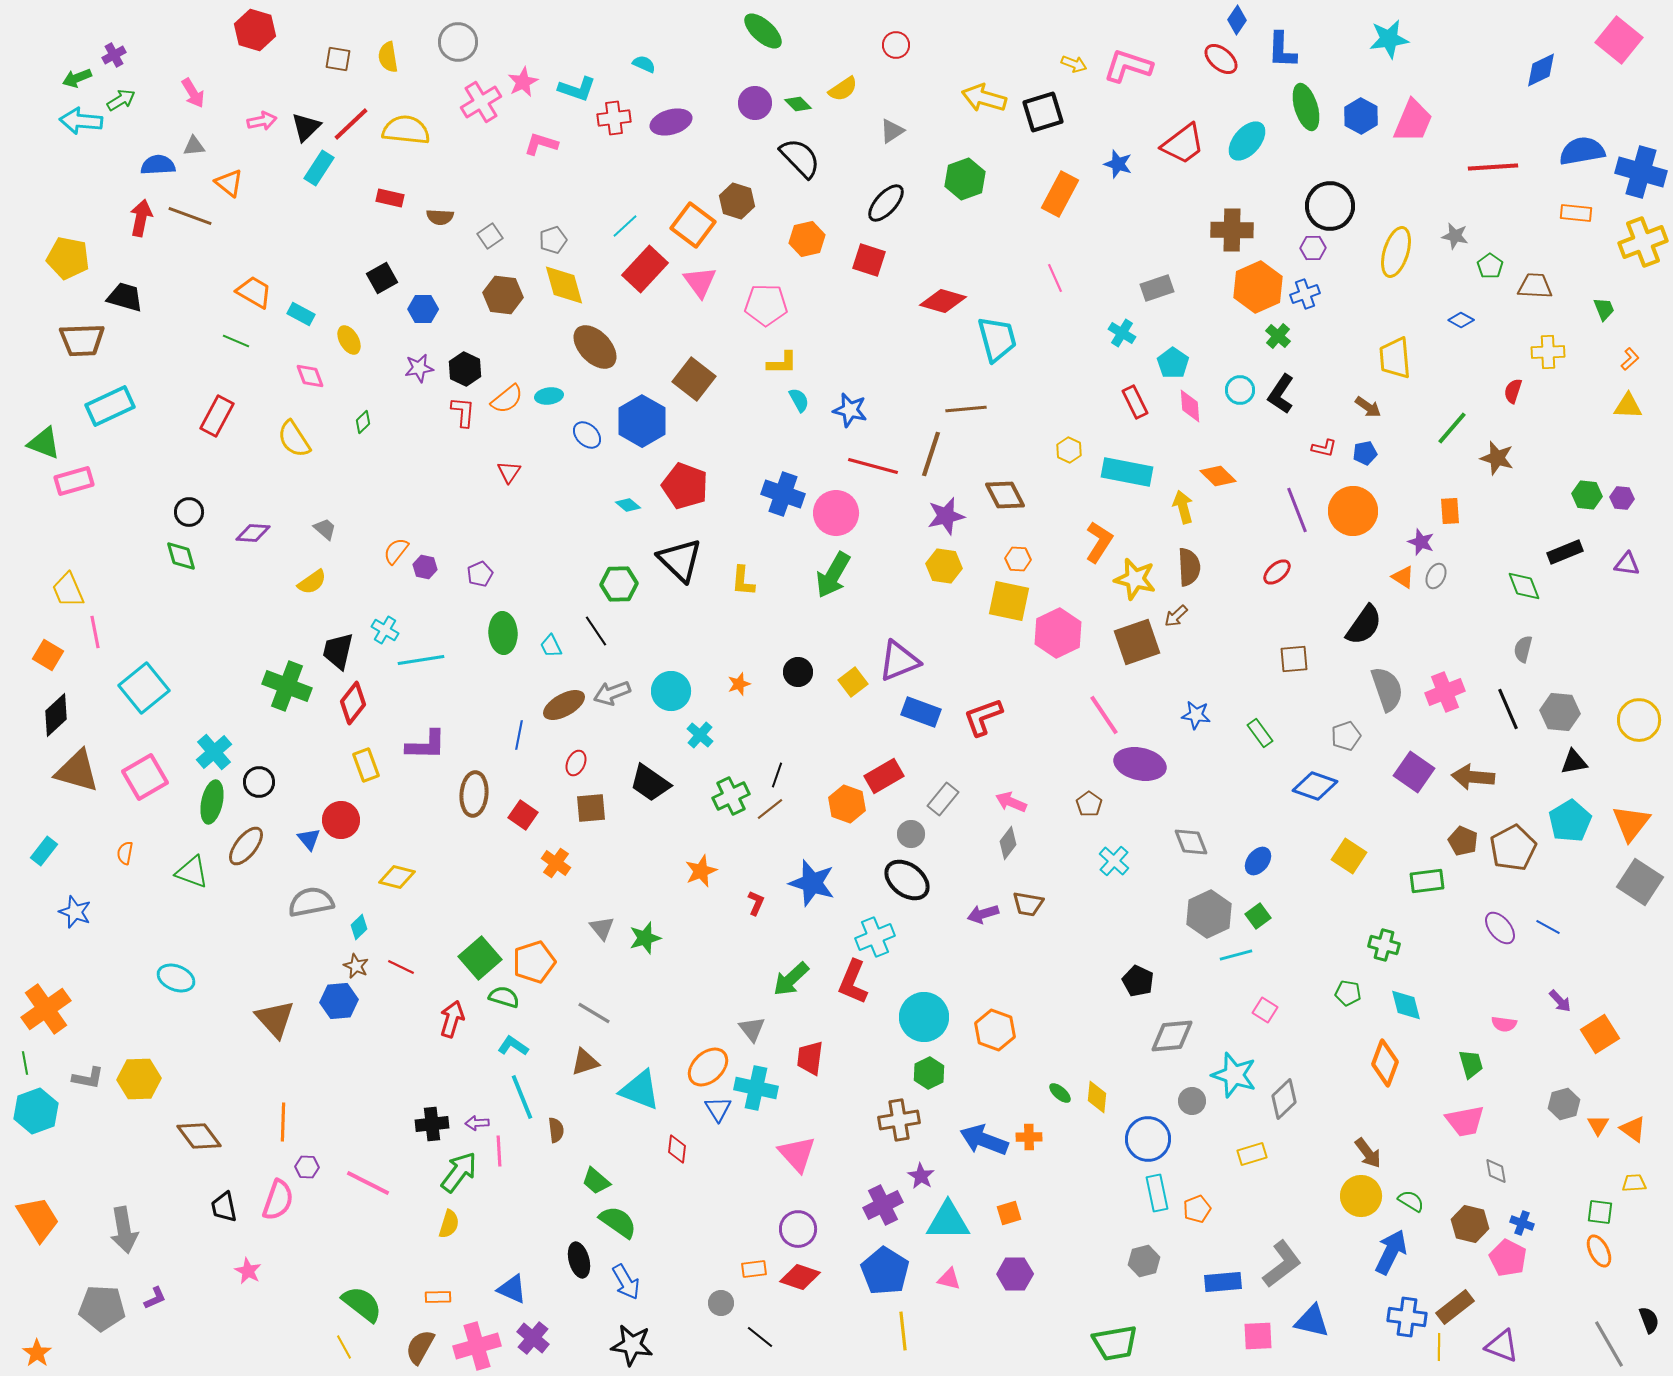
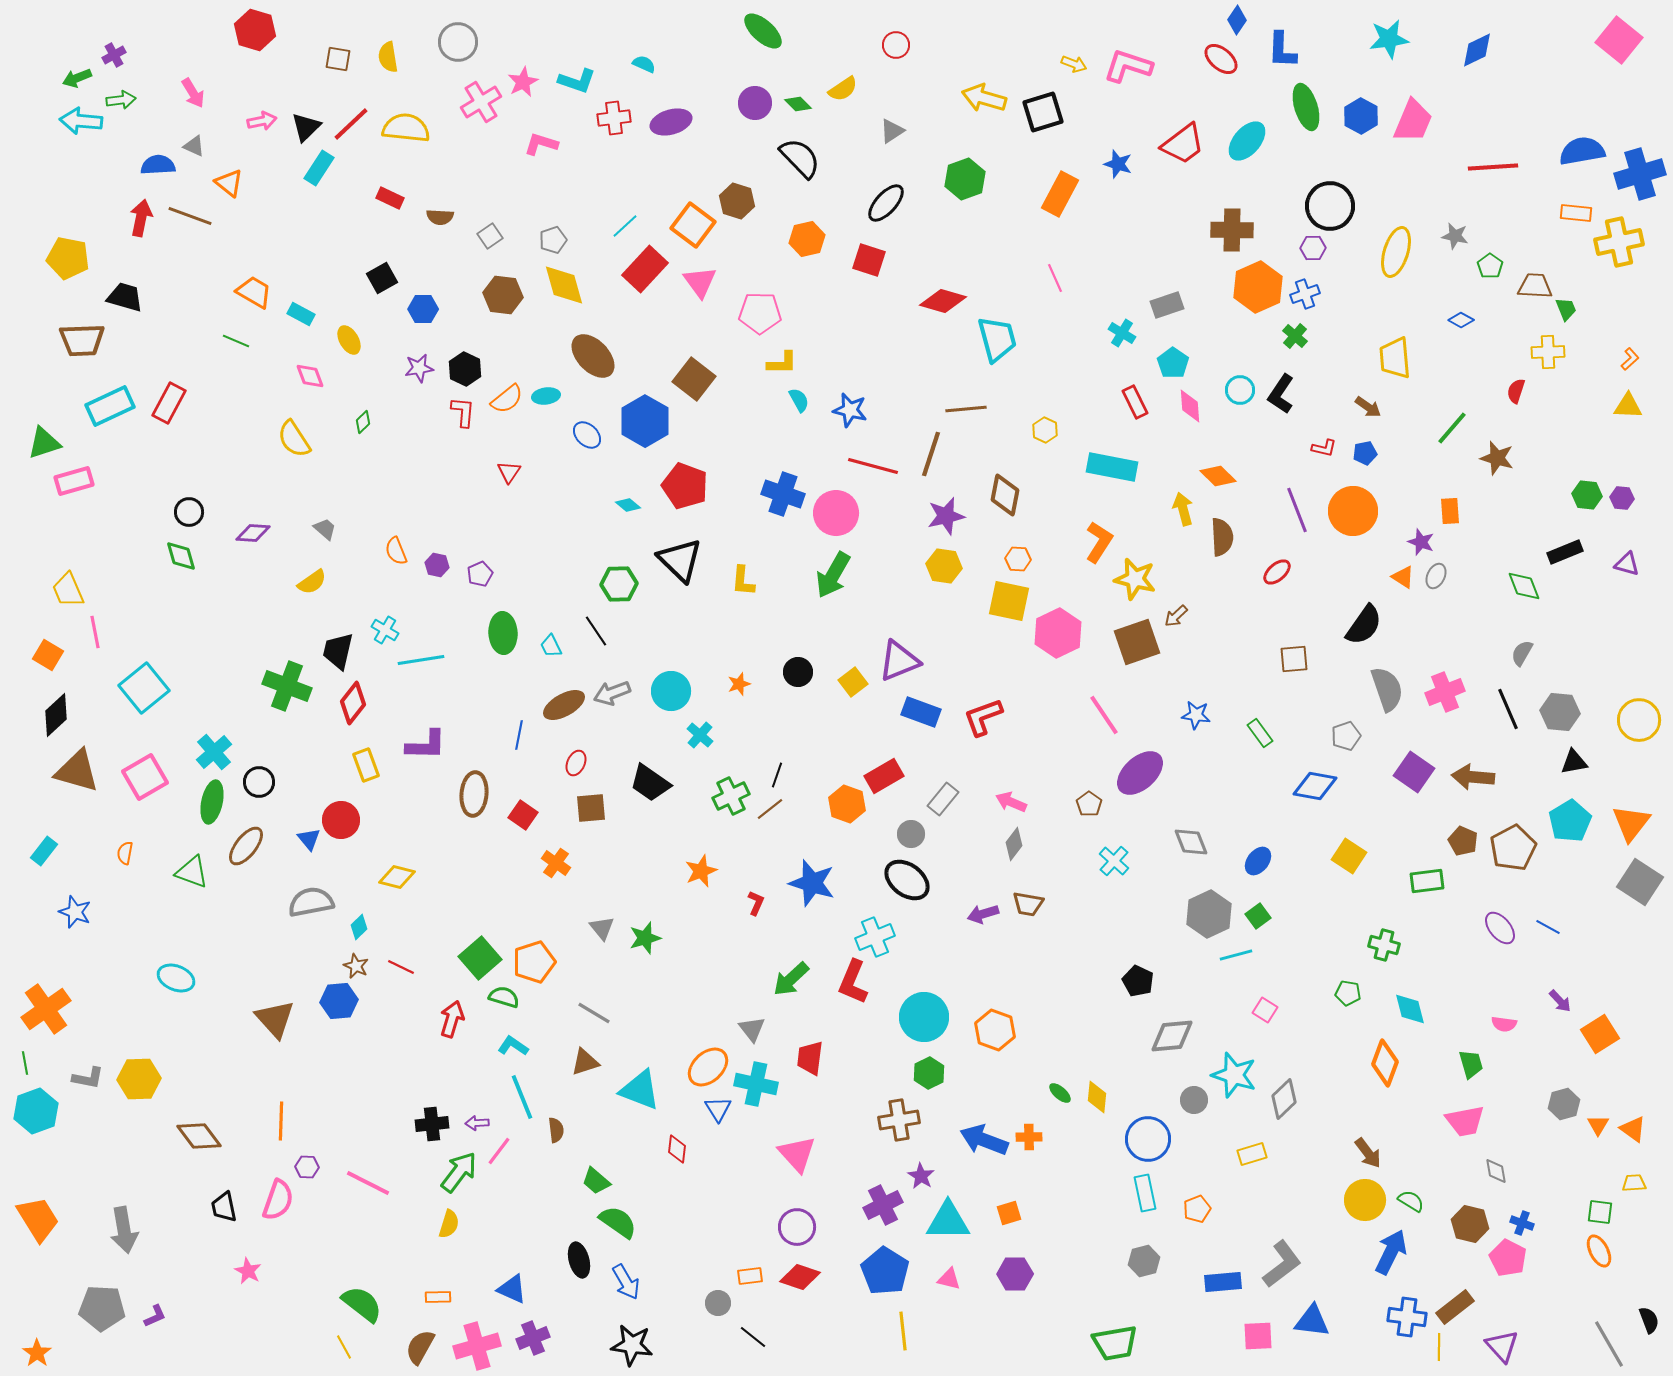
blue diamond at (1541, 70): moved 64 px left, 20 px up
cyan L-shape at (577, 89): moved 8 px up
green arrow at (121, 100): rotated 24 degrees clockwise
yellow semicircle at (406, 130): moved 2 px up
gray triangle at (194, 146): rotated 30 degrees clockwise
blue cross at (1641, 172): moved 1 px left, 2 px down; rotated 33 degrees counterclockwise
red rectangle at (390, 198): rotated 12 degrees clockwise
yellow cross at (1643, 242): moved 24 px left; rotated 9 degrees clockwise
gray rectangle at (1157, 288): moved 10 px right, 17 px down
pink pentagon at (766, 305): moved 6 px left, 8 px down
green trapezoid at (1604, 309): moved 38 px left
green cross at (1278, 336): moved 17 px right
brown ellipse at (595, 347): moved 2 px left, 9 px down
red semicircle at (1513, 391): moved 3 px right
cyan ellipse at (549, 396): moved 3 px left
red rectangle at (217, 416): moved 48 px left, 13 px up
blue hexagon at (642, 421): moved 3 px right
green triangle at (44, 443): rotated 39 degrees counterclockwise
yellow hexagon at (1069, 450): moved 24 px left, 20 px up
cyan rectangle at (1127, 472): moved 15 px left, 5 px up
brown diamond at (1005, 495): rotated 39 degrees clockwise
yellow arrow at (1183, 507): moved 2 px down
orange semicircle at (396, 551): rotated 60 degrees counterclockwise
purple triangle at (1627, 564): rotated 8 degrees clockwise
purple hexagon at (425, 567): moved 12 px right, 2 px up
brown semicircle at (1189, 567): moved 33 px right, 30 px up
gray semicircle at (1523, 649): moved 1 px left, 4 px down; rotated 16 degrees clockwise
purple ellipse at (1140, 764): moved 9 px down; rotated 54 degrees counterclockwise
blue diamond at (1315, 786): rotated 9 degrees counterclockwise
gray diamond at (1008, 843): moved 6 px right, 1 px down
cyan diamond at (1406, 1005): moved 4 px right, 4 px down
cyan cross at (756, 1088): moved 4 px up
gray circle at (1192, 1101): moved 2 px right, 1 px up
orange line at (283, 1122): moved 2 px left, 1 px up
pink line at (499, 1151): rotated 40 degrees clockwise
cyan rectangle at (1157, 1193): moved 12 px left
yellow circle at (1361, 1196): moved 4 px right, 4 px down
purple circle at (798, 1229): moved 1 px left, 2 px up
orange rectangle at (754, 1269): moved 4 px left, 7 px down
purple L-shape at (155, 1298): moved 18 px down
gray circle at (721, 1303): moved 3 px left
blue triangle at (1312, 1321): rotated 6 degrees counterclockwise
black line at (760, 1337): moved 7 px left
purple cross at (533, 1338): rotated 28 degrees clockwise
purple triangle at (1502, 1346): rotated 27 degrees clockwise
